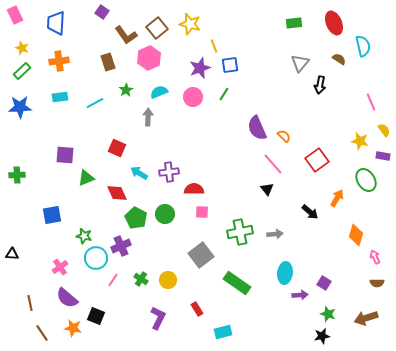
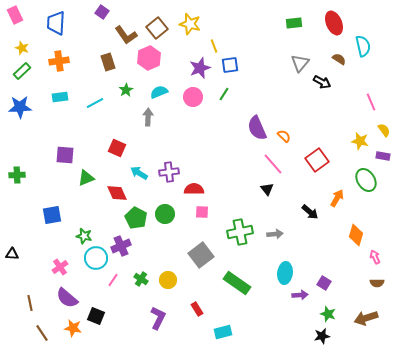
black arrow at (320, 85): moved 2 px right, 3 px up; rotated 72 degrees counterclockwise
